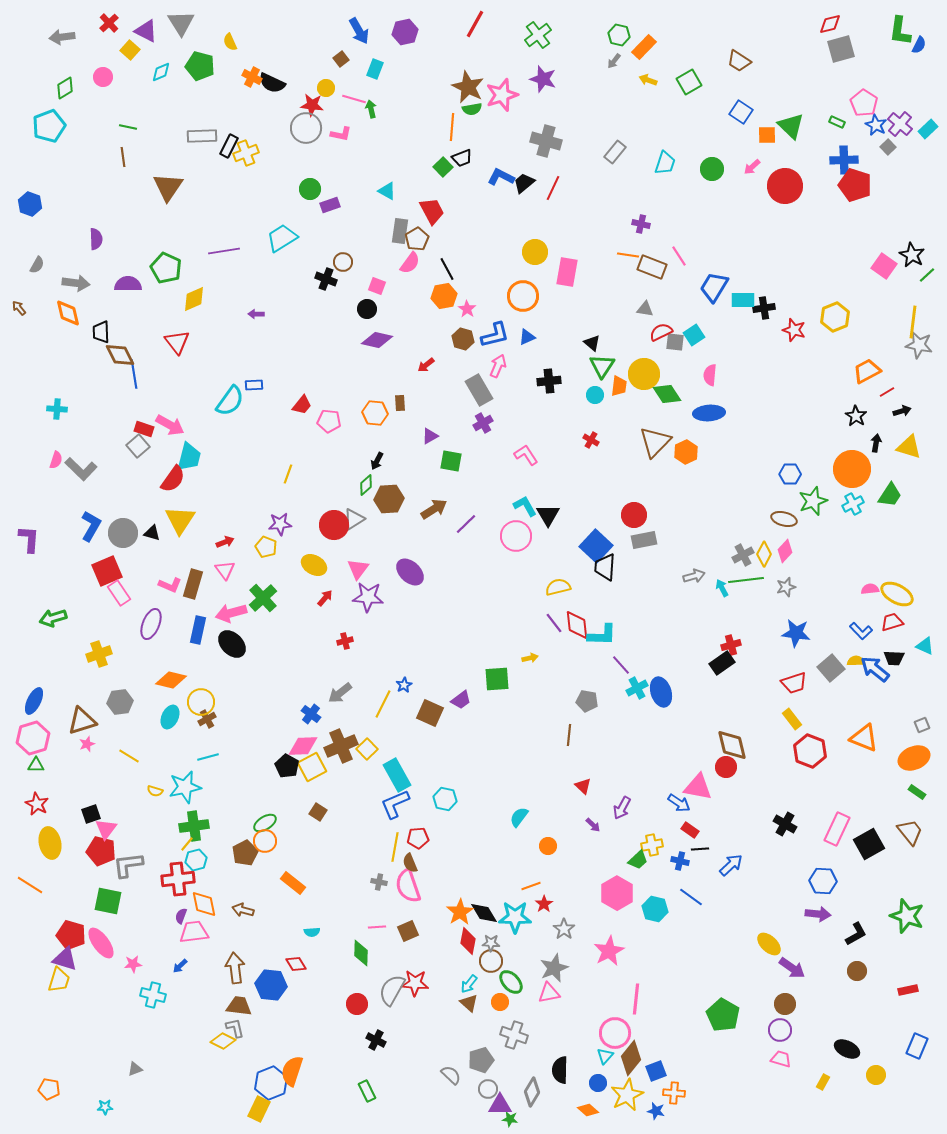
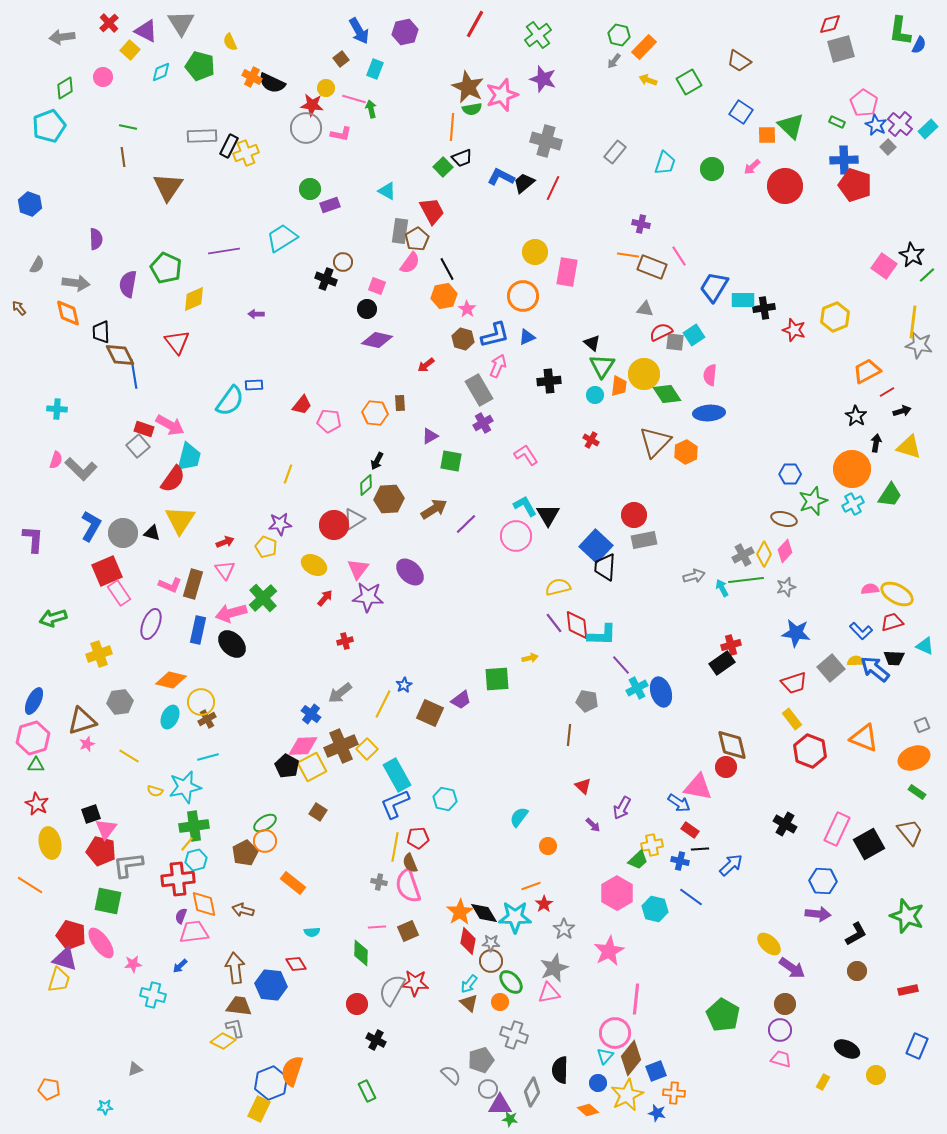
purple semicircle at (128, 284): rotated 80 degrees counterclockwise
purple L-shape at (29, 539): moved 4 px right
blue star at (656, 1111): moved 1 px right, 2 px down
